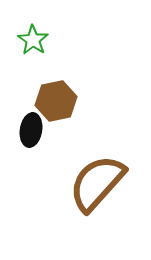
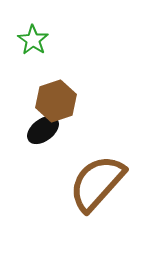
brown hexagon: rotated 6 degrees counterclockwise
black ellipse: moved 12 px right; rotated 44 degrees clockwise
